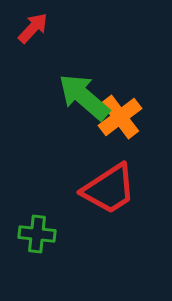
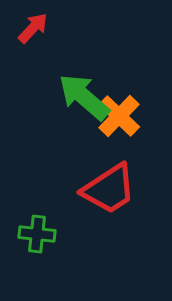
orange cross: moved 1 px left, 1 px up; rotated 9 degrees counterclockwise
